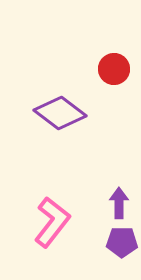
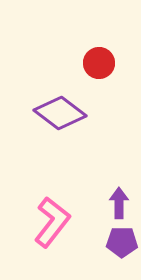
red circle: moved 15 px left, 6 px up
